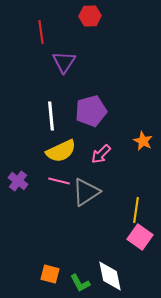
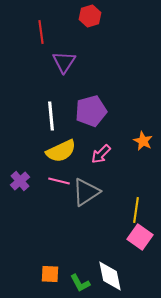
red hexagon: rotated 15 degrees counterclockwise
purple cross: moved 2 px right; rotated 12 degrees clockwise
orange square: rotated 12 degrees counterclockwise
